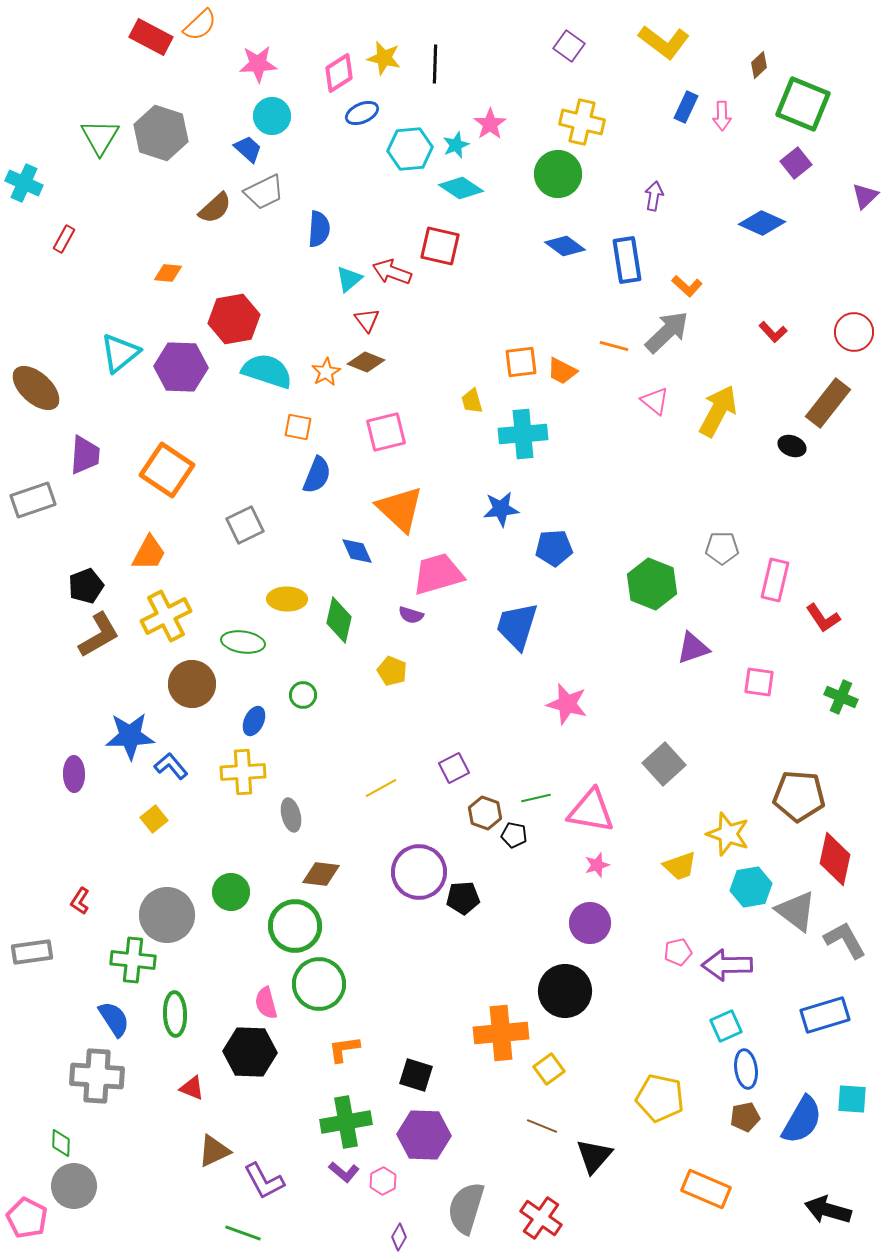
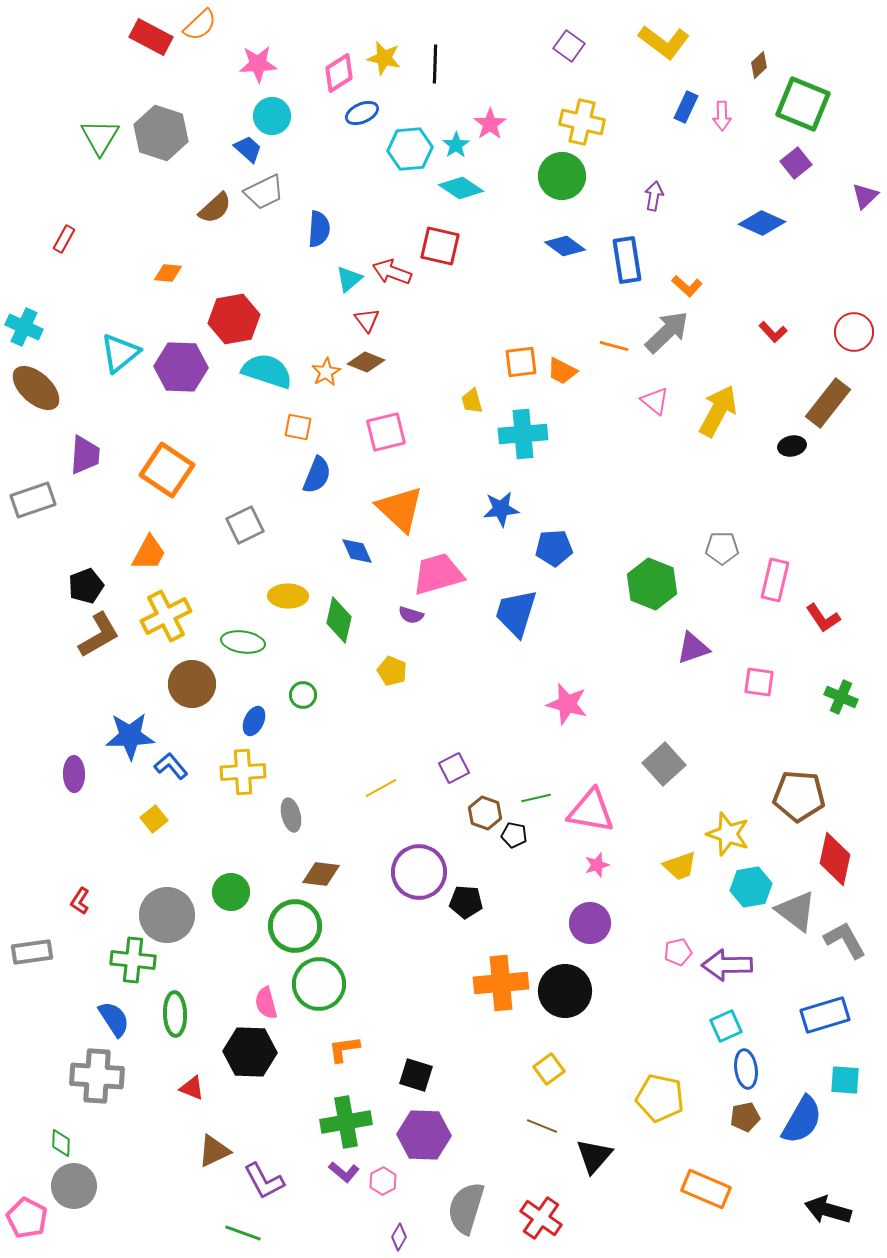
cyan star at (456, 145): rotated 12 degrees counterclockwise
green circle at (558, 174): moved 4 px right, 2 px down
cyan cross at (24, 183): moved 144 px down
black ellipse at (792, 446): rotated 32 degrees counterclockwise
yellow ellipse at (287, 599): moved 1 px right, 3 px up
blue trapezoid at (517, 626): moved 1 px left, 13 px up
black pentagon at (463, 898): moved 3 px right, 4 px down; rotated 8 degrees clockwise
orange cross at (501, 1033): moved 50 px up
cyan square at (852, 1099): moved 7 px left, 19 px up
